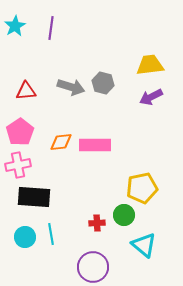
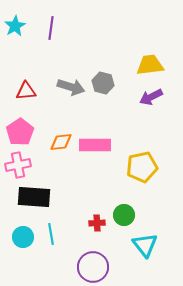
yellow pentagon: moved 21 px up
cyan circle: moved 2 px left
cyan triangle: moved 1 px right; rotated 12 degrees clockwise
